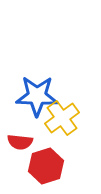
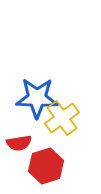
blue star: moved 2 px down
red semicircle: moved 1 px left, 1 px down; rotated 15 degrees counterclockwise
